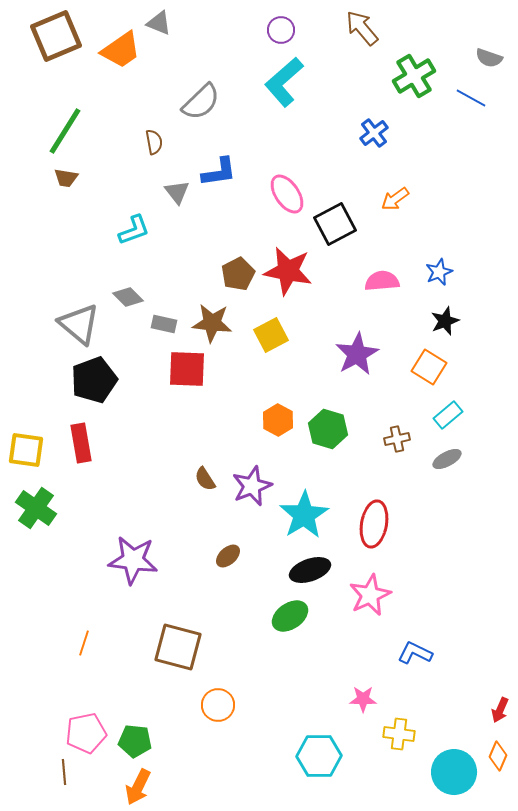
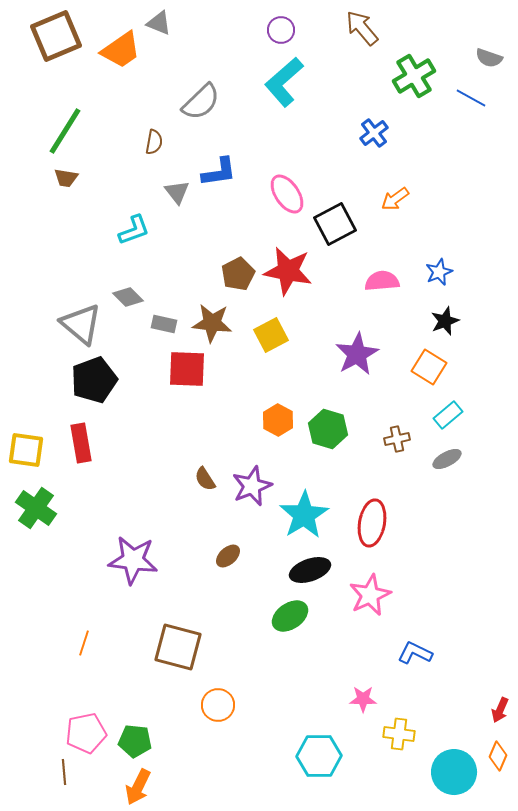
brown semicircle at (154, 142): rotated 20 degrees clockwise
gray triangle at (79, 324): moved 2 px right
red ellipse at (374, 524): moved 2 px left, 1 px up
